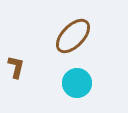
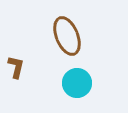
brown ellipse: moved 6 px left; rotated 66 degrees counterclockwise
